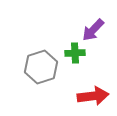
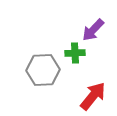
gray hexagon: moved 2 px right, 3 px down; rotated 16 degrees clockwise
red arrow: rotated 44 degrees counterclockwise
